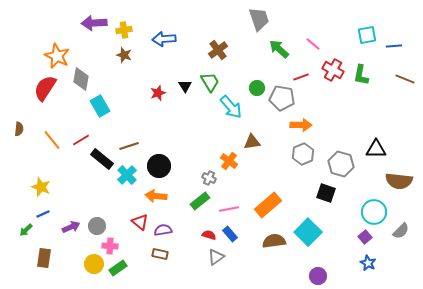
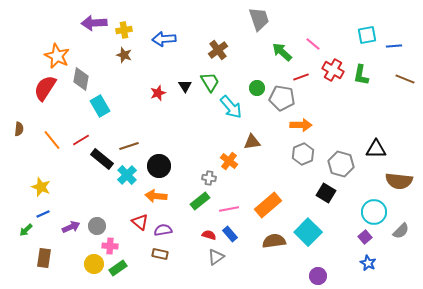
green arrow at (279, 49): moved 3 px right, 3 px down
gray cross at (209, 178): rotated 16 degrees counterclockwise
black square at (326, 193): rotated 12 degrees clockwise
